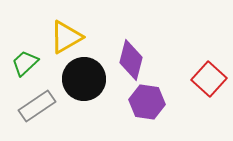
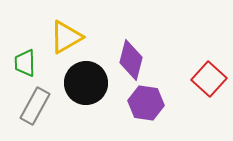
green trapezoid: rotated 48 degrees counterclockwise
black circle: moved 2 px right, 4 px down
purple hexagon: moved 1 px left, 1 px down
gray rectangle: moved 2 px left; rotated 27 degrees counterclockwise
